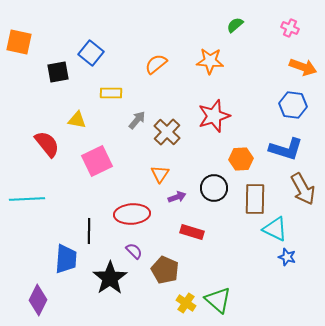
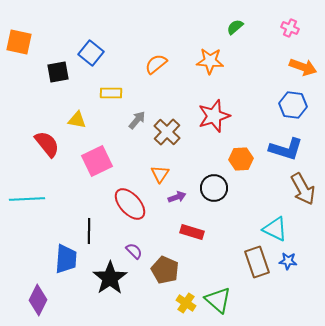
green semicircle: moved 2 px down
brown rectangle: moved 2 px right, 63 px down; rotated 20 degrees counterclockwise
red ellipse: moved 2 px left, 10 px up; rotated 52 degrees clockwise
blue star: moved 1 px right, 4 px down; rotated 12 degrees counterclockwise
